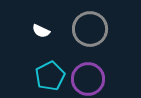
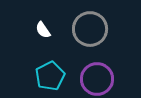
white semicircle: moved 2 px right, 1 px up; rotated 30 degrees clockwise
purple circle: moved 9 px right
